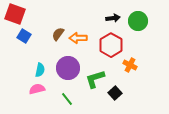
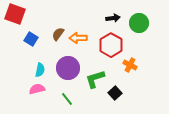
green circle: moved 1 px right, 2 px down
blue square: moved 7 px right, 3 px down
